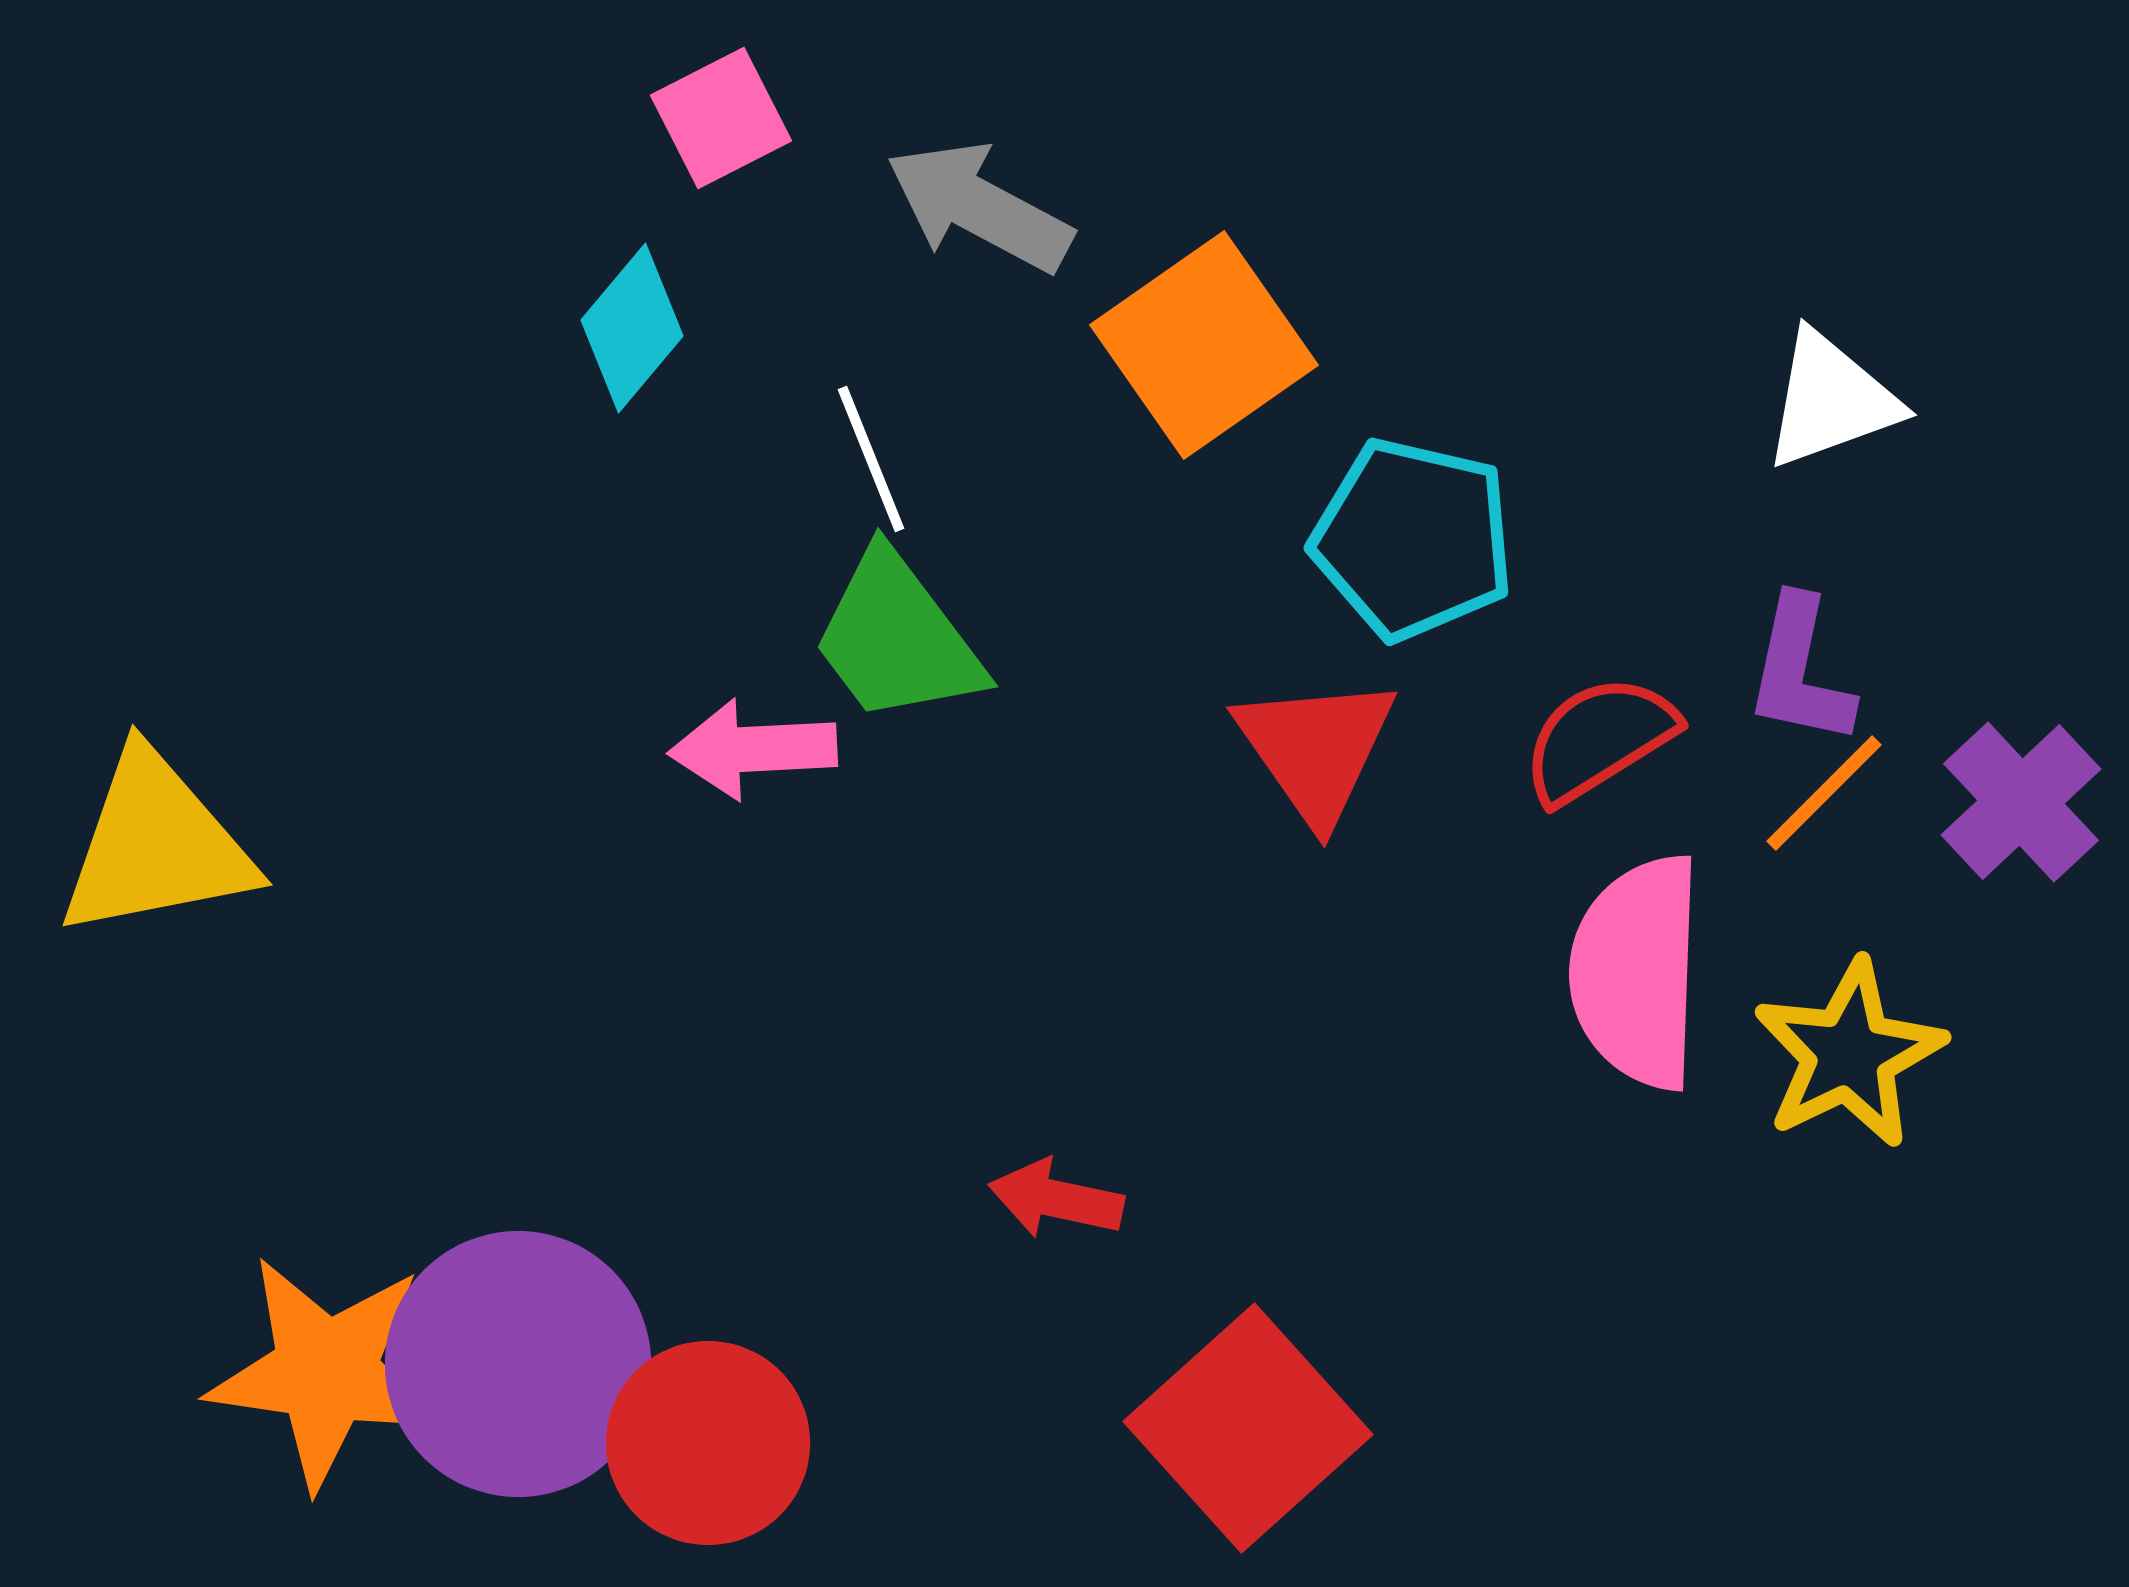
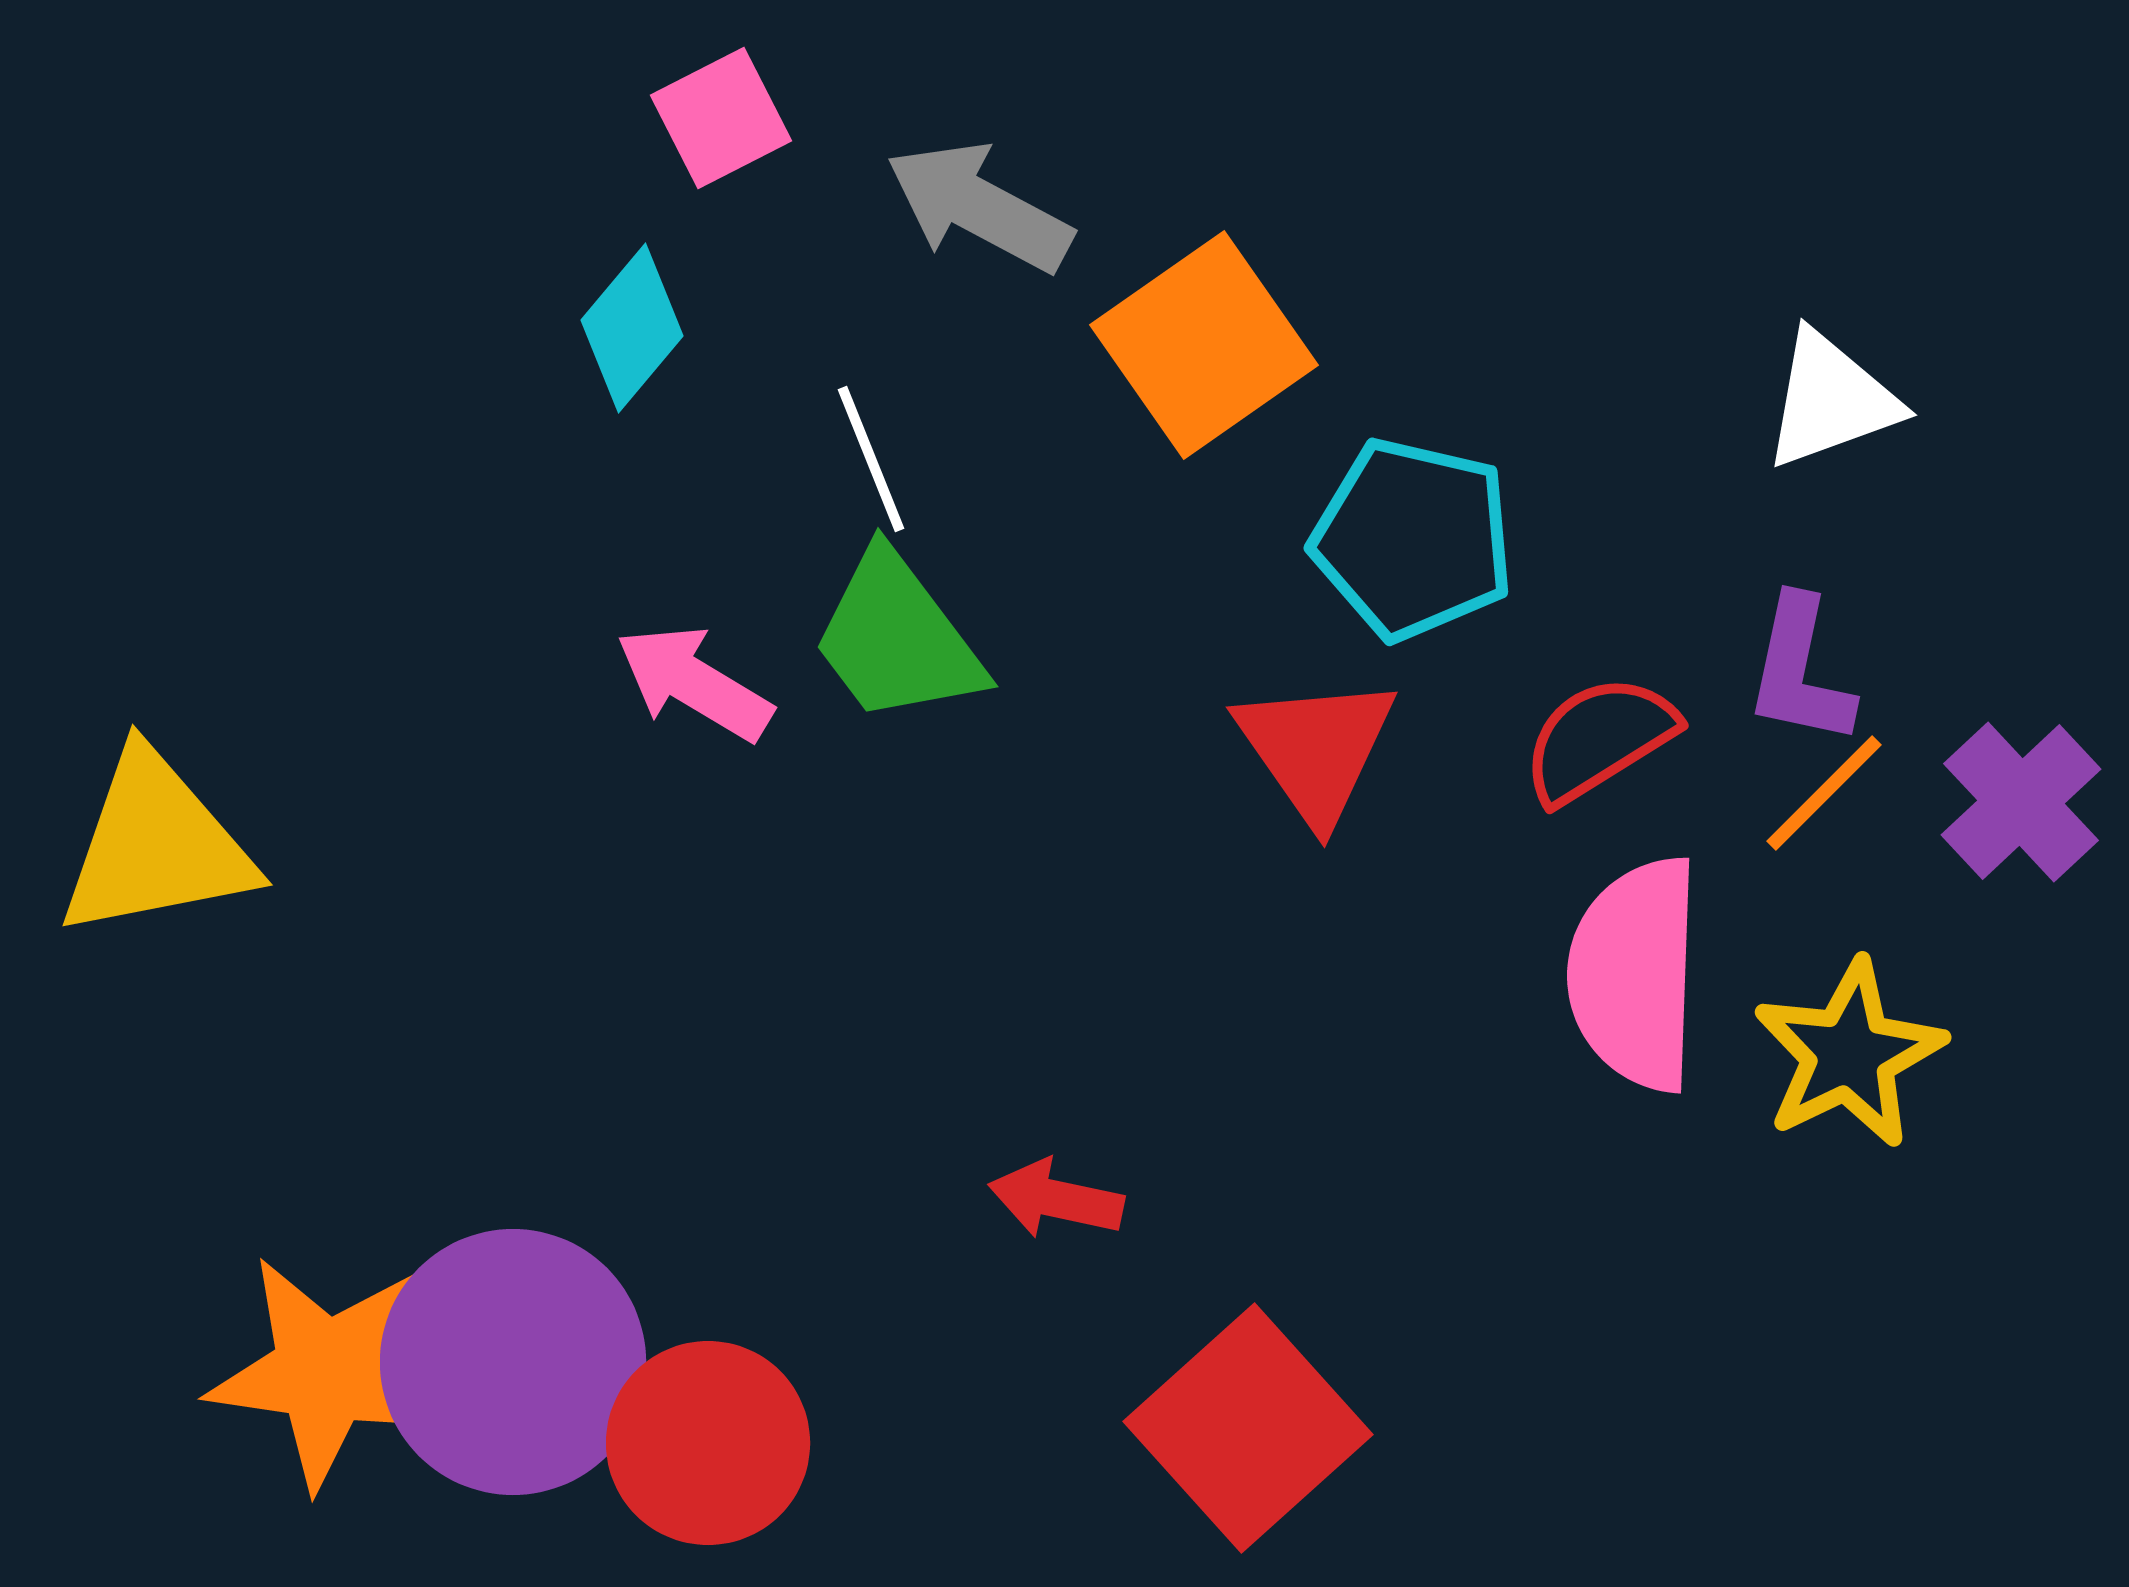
pink arrow: moved 59 px left, 66 px up; rotated 34 degrees clockwise
pink semicircle: moved 2 px left, 2 px down
purple circle: moved 5 px left, 2 px up
